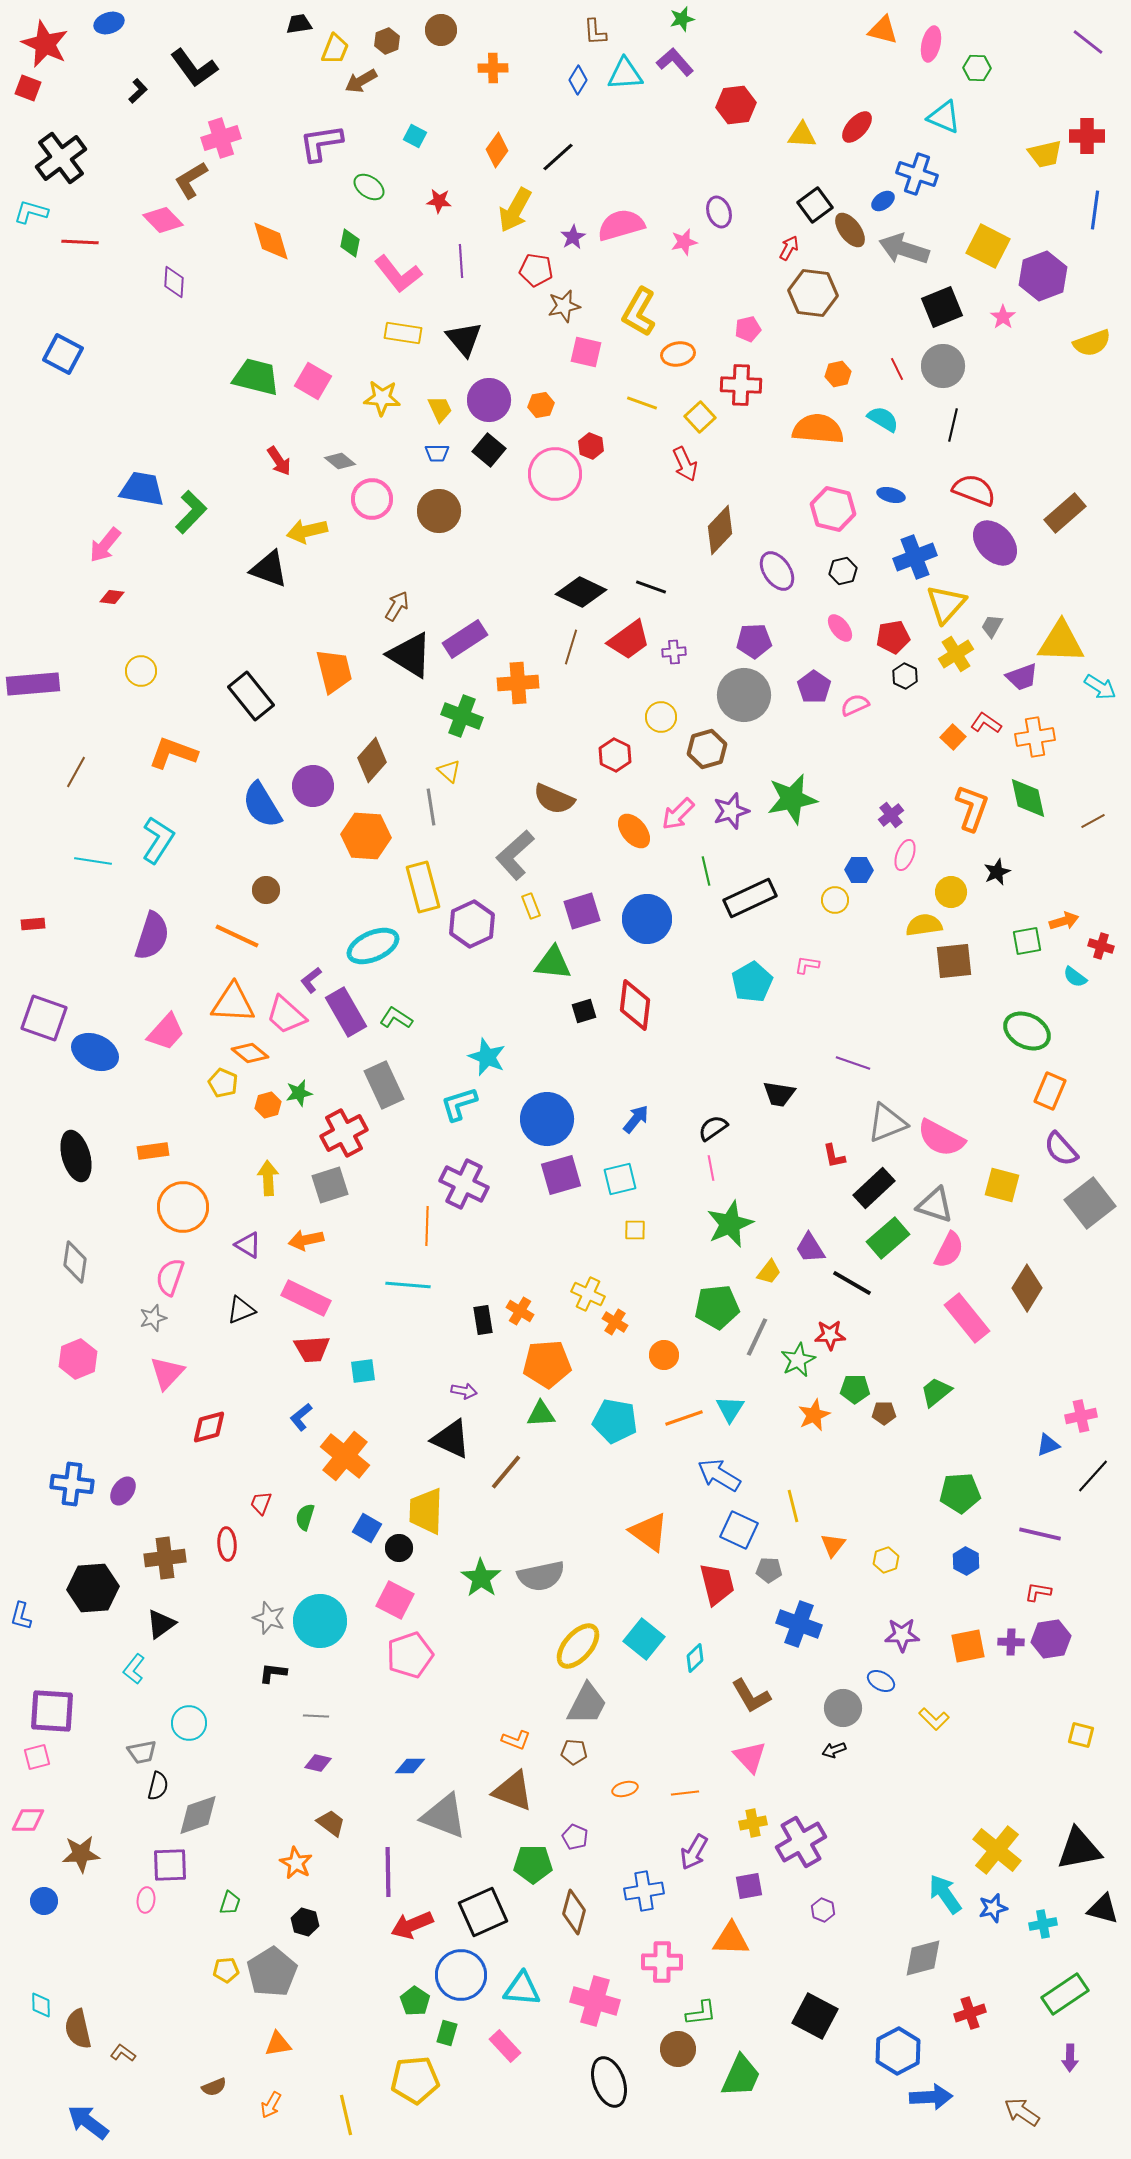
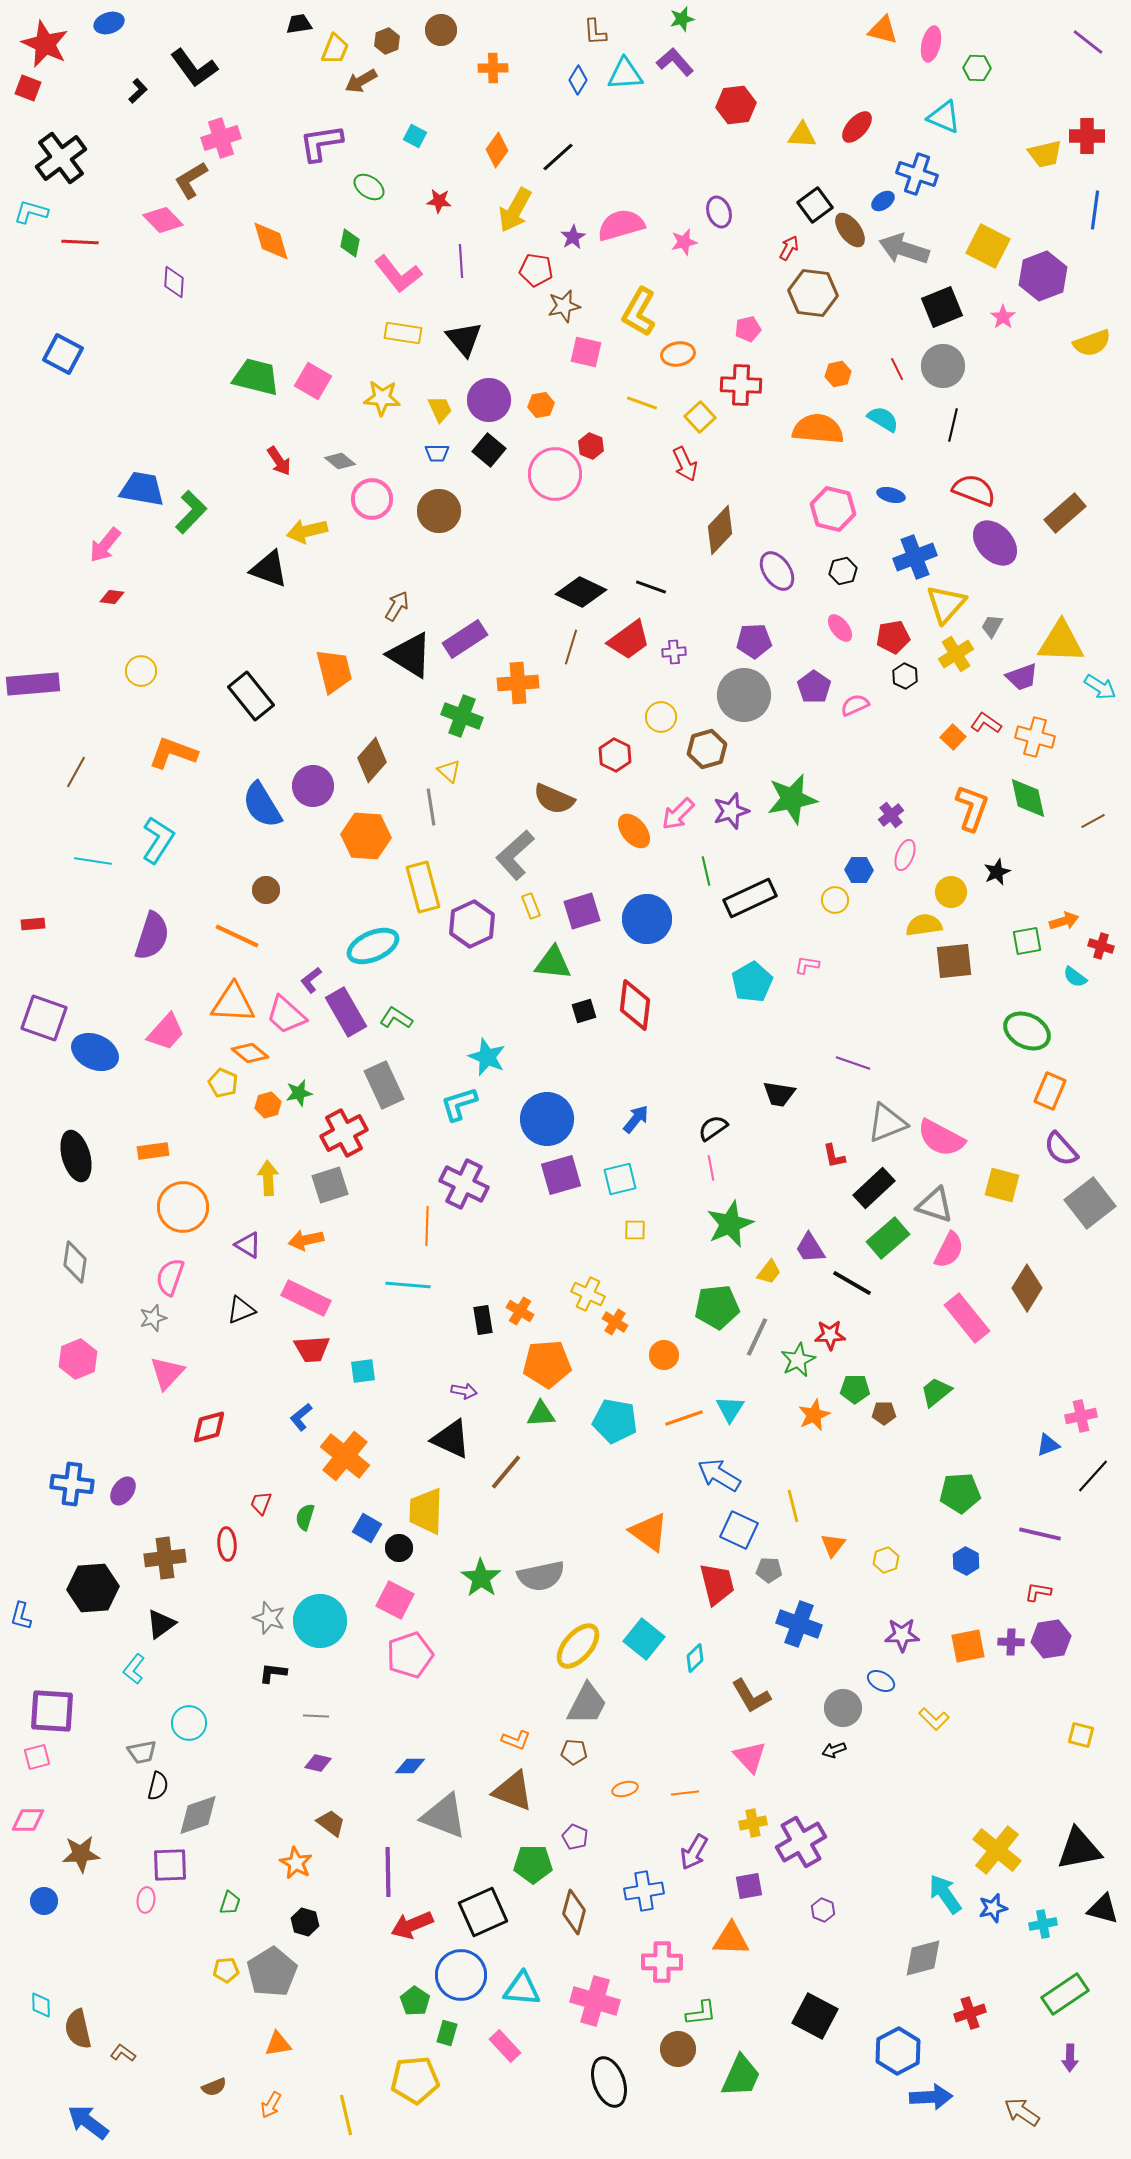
orange cross at (1035, 737): rotated 24 degrees clockwise
